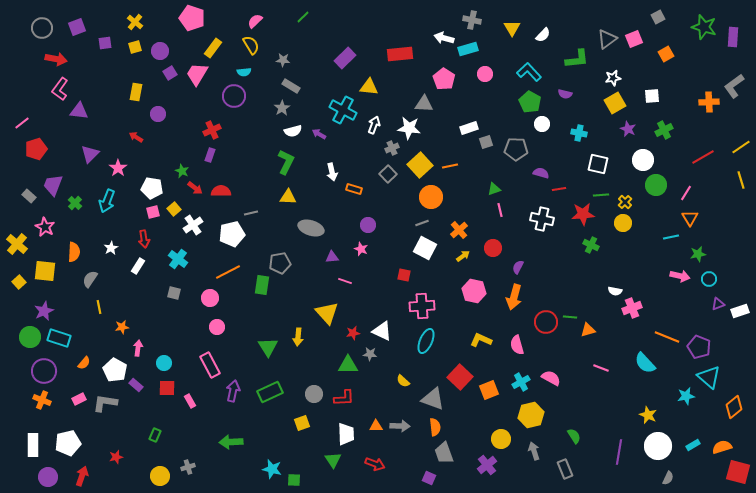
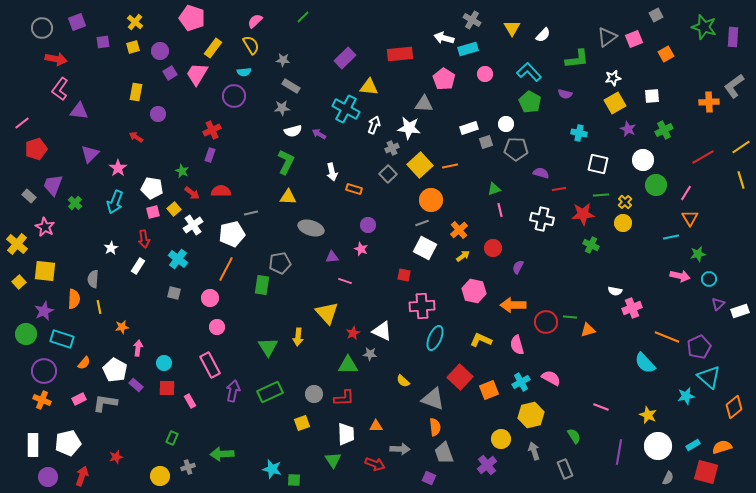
gray square at (658, 17): moved 2 px left, 2 px up
gray cross at (472, 20): rotated 18 degrees clockwise
purple square at (77, 27): moved 5 px up
gray triangle at (607, 39): moved 2 px up
purple square at (105, 43): moved 2 px left, 1 px up
yellow square at (135, 47): moved 2 px left
gray star at (282, 108): rotated 28 degrees clockwise
cyan cross at (343, 110): moved 3 px right, 1 px up
white circle at (542, 124): moved 36 px left
red arrow at (195, 188): moved 3 px left, 5 px down
orange circle at (431, 197): moved 3 px down
cyan arrow at (107, 201): moved 8 px right, 1 px down
orange semicircle at (74, 252): moved 47 px down
orange line at (228, 272): moved 2 px left, 3 px up; rotated 35 degrees counterclockwise
gray semicircle at (90, 279): moved 3 px right; rotated 30 degrees counterclockwise
orange arrow at (514, 297): moved 1 px left, 8 px down; rotated 75 degrees clockwise
purple triangle at (718, 304): rotated 24 degrees counterclockwise
red star at (353, 333): rotated 16 degrees counterclockwise
green circle at (30, 337): moved 4 px left, 3 px up
cyan rectangle at (59, 338): moved 3 px right, 1 px down
cyan ellipse at (426, 341): moved 9 px right, 3 px up
purple pentagon at (699, 347): rotated 25 degrees clockwise
pink line at (601, 368): moved 39 px down
gray arrow at (400, 426): moved 23 px down
green rectangle at (155, 435): moved 17 px right, 3 px down
green arrow at (231, 442): moved 9 px left, 12 px down
red square at (738, 472): moved 32 px left
